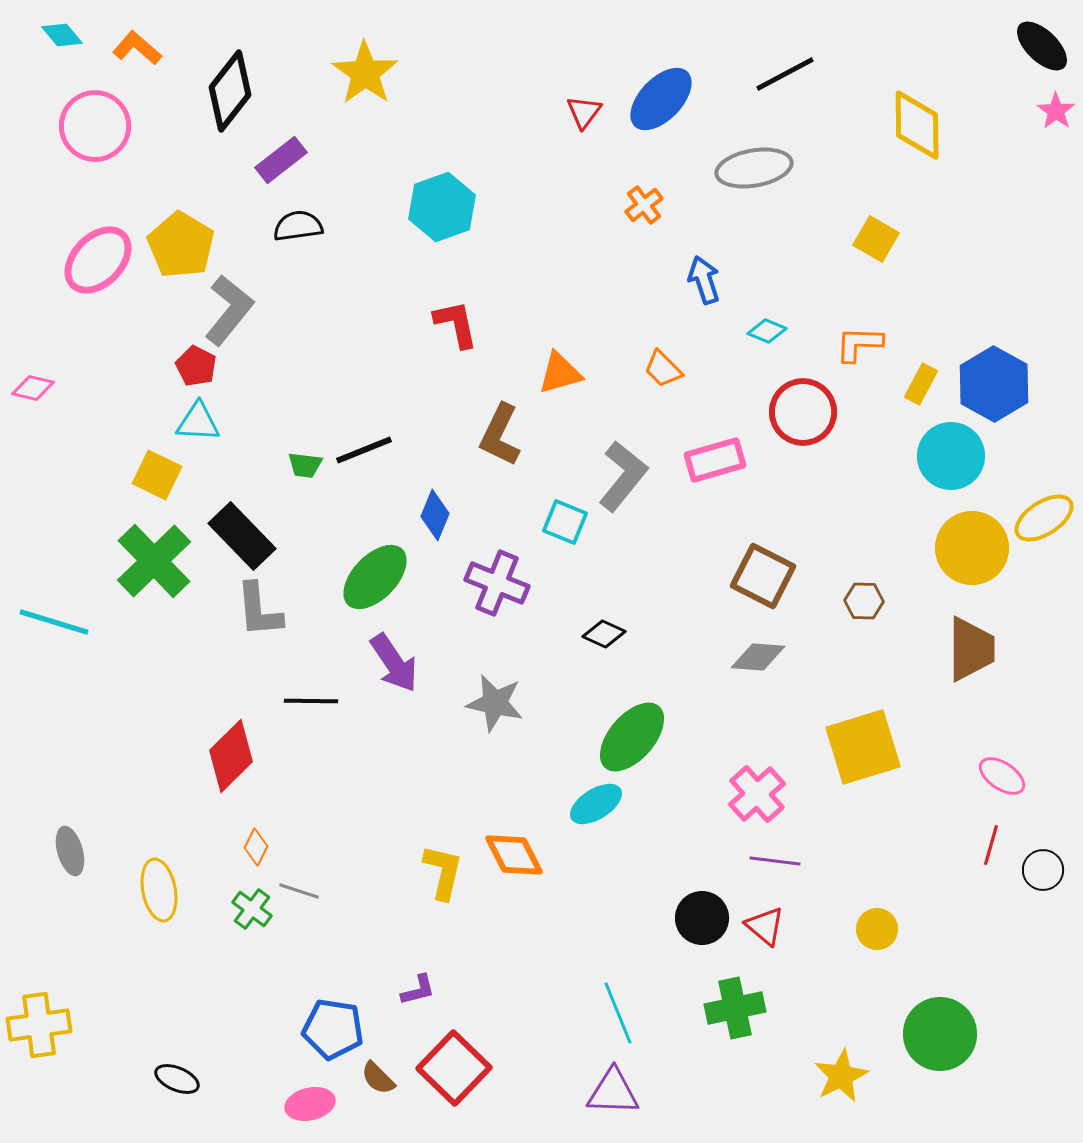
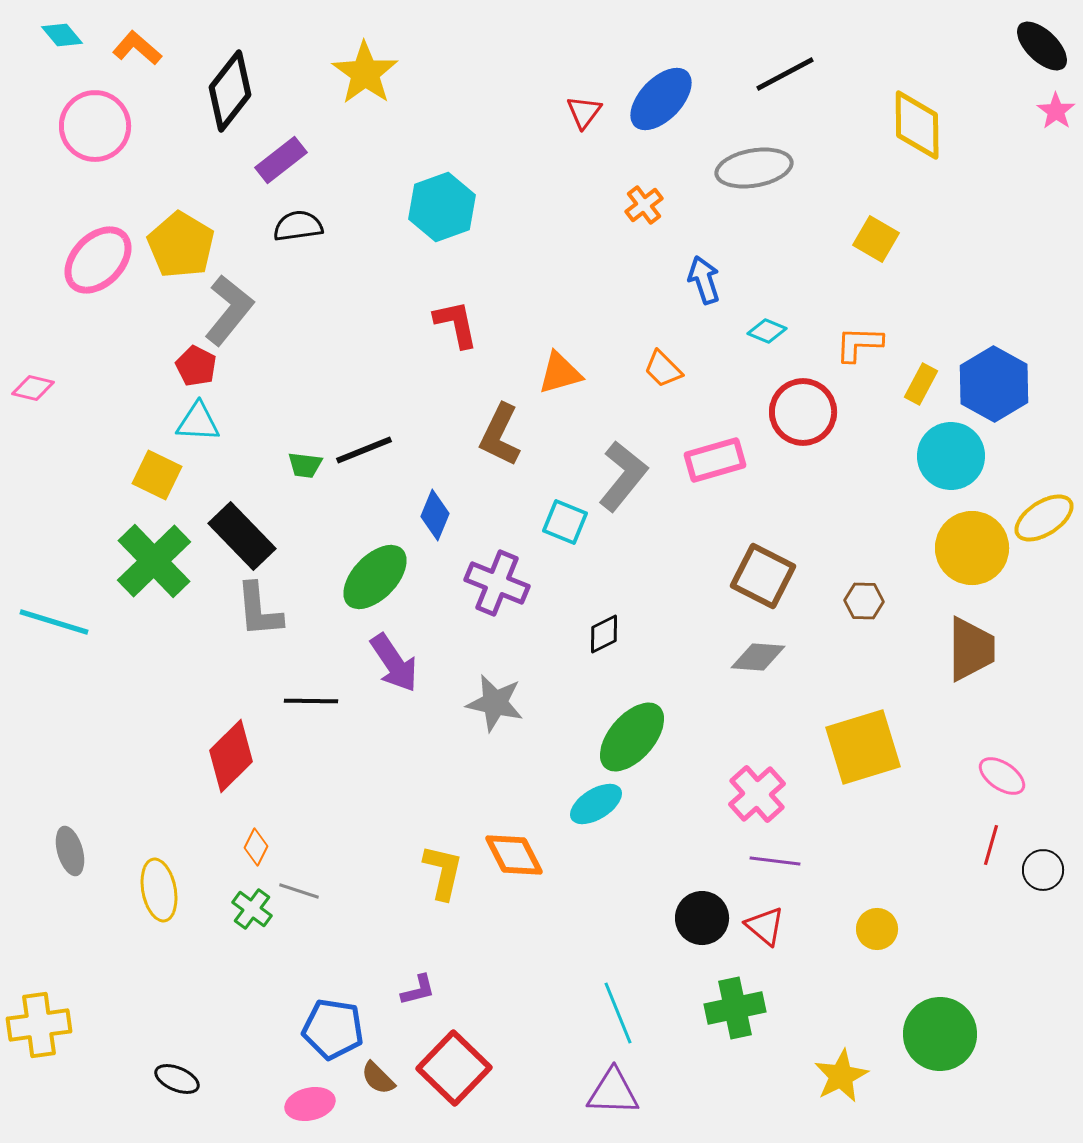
black diamond at (604, 634): rotated 51 degrees counterclockwise
